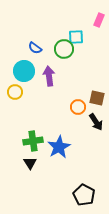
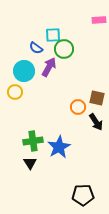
pink rectangle: rotated 64 degrees clockwise
cyan square: moved 23 px left, 2 px up
blue semicircle: moved 1 px right
purple arrow: moved 9 px up; rotated 36 degrees clockwise
black pentagon: moved 1 px left; rotated 30 degrees counterclockwise
